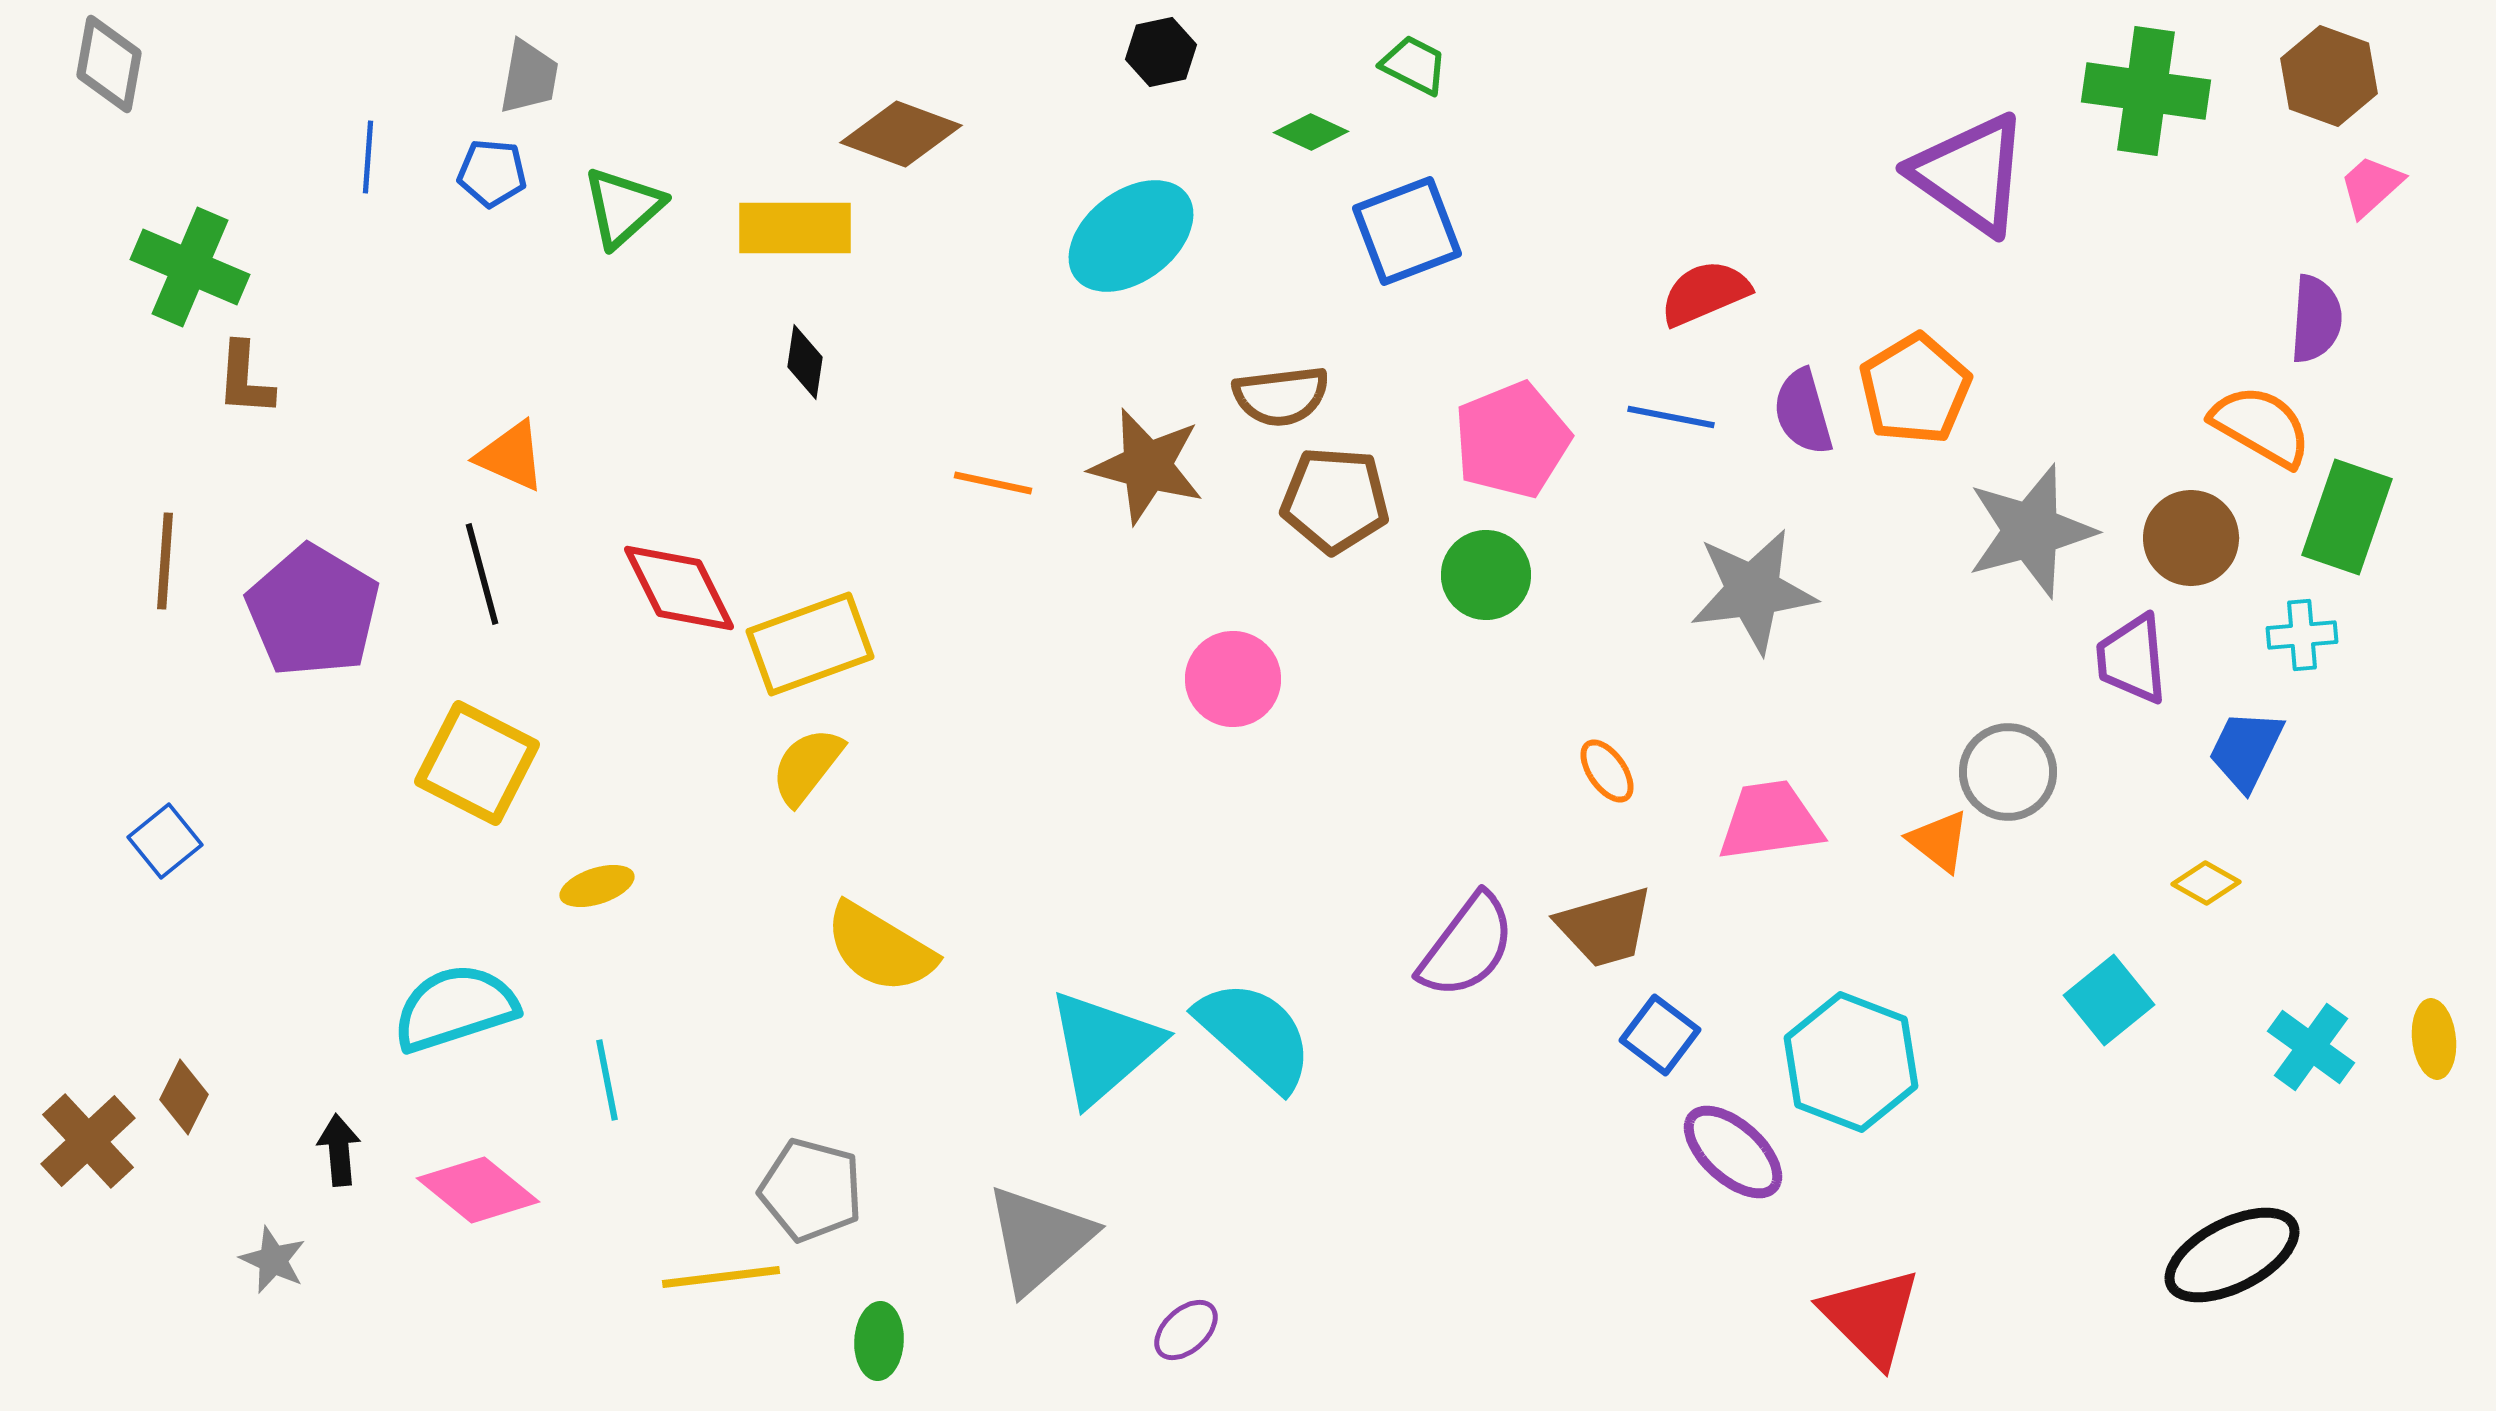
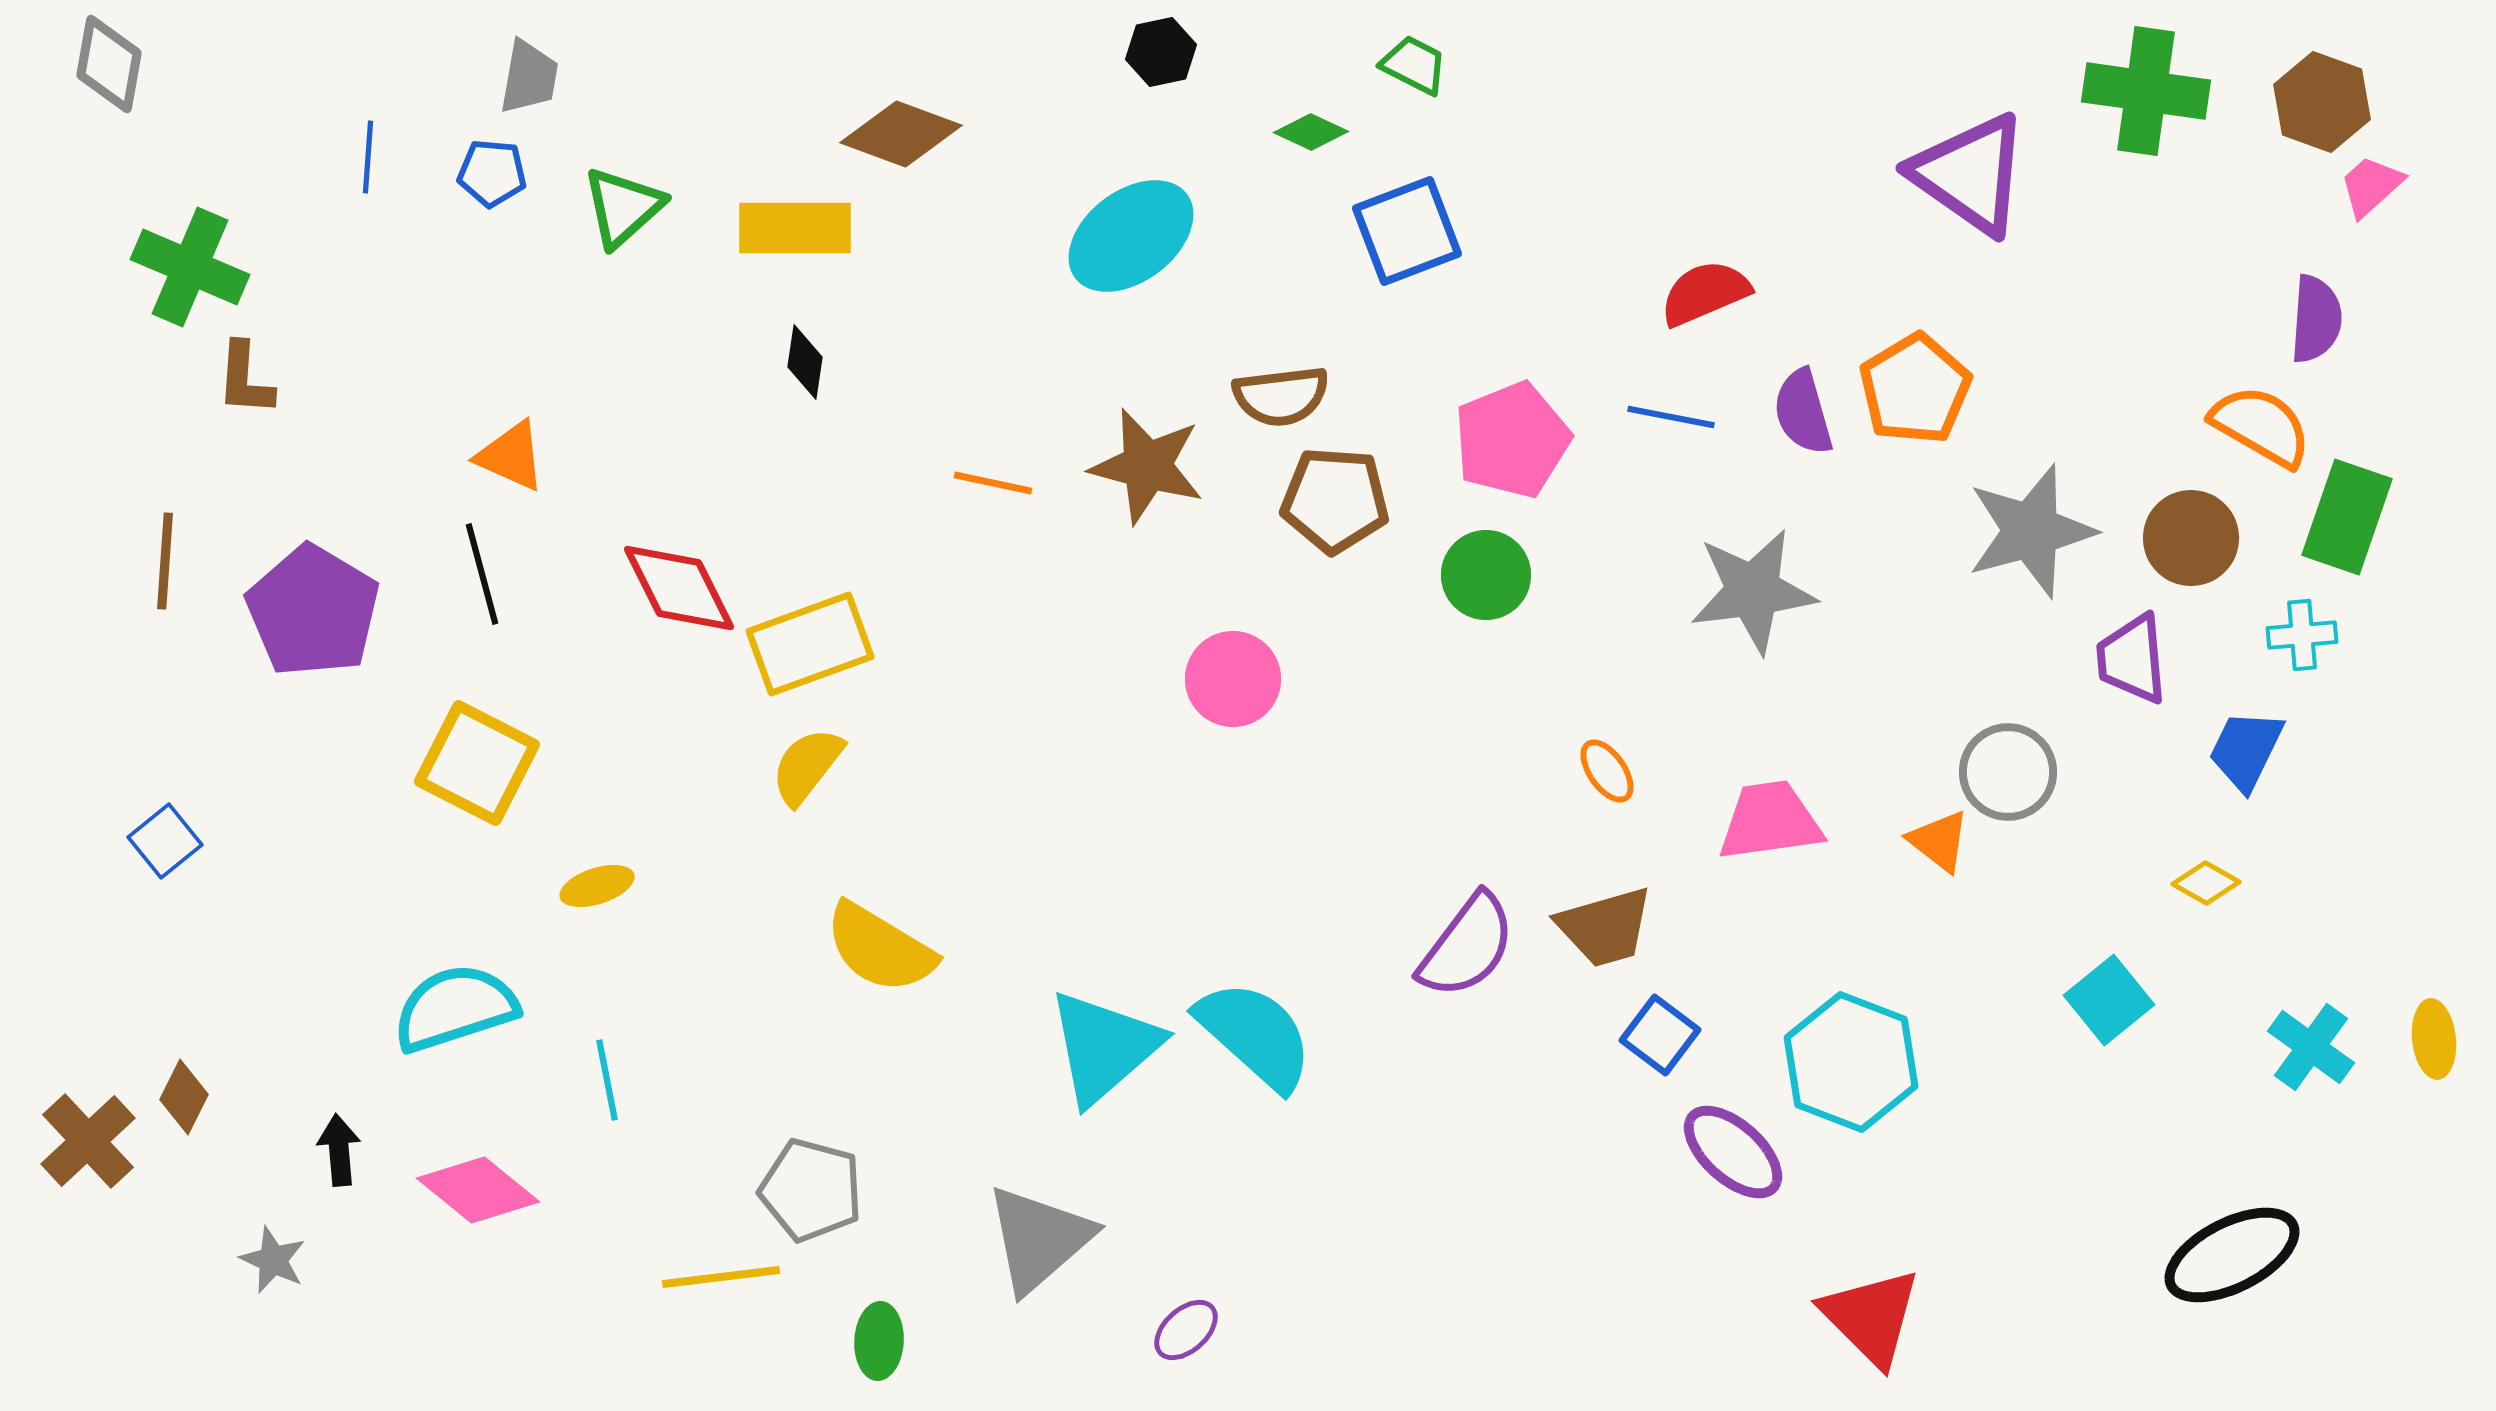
brown hexagon at (2329, 76): moved 7 px left, 26 px down
